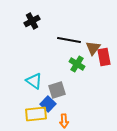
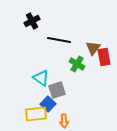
black line: moved 10 px left
cyan triangle: moved 7 px right, 3 px up
